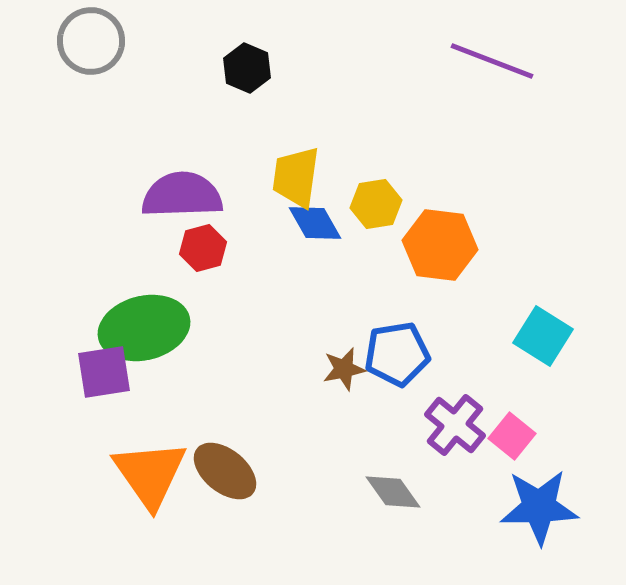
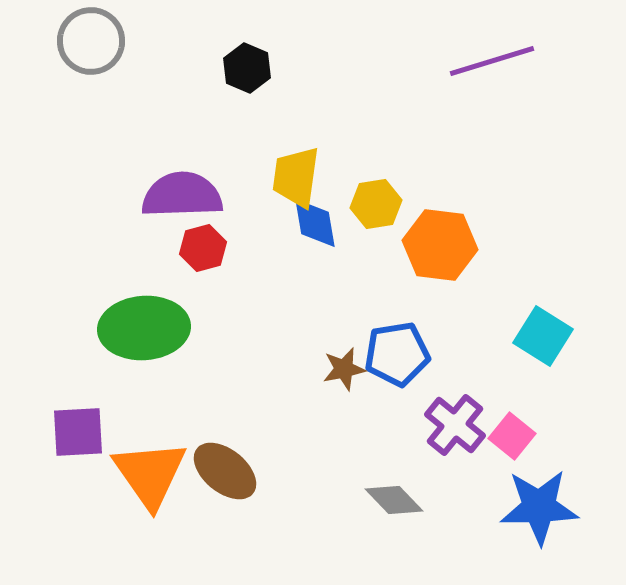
purple line: rotated 38 degrees counterclockwise
blue diamond: rotated 20 degrees clockwise
green ellipse: rotated 10 degrees clockwise
purple square: moved 26 px left, 60 px down; rotated 6 degrees clockwise
gray diamond: moved 1 px right, 8 px down; rotated 8 degrees counterclockwise
